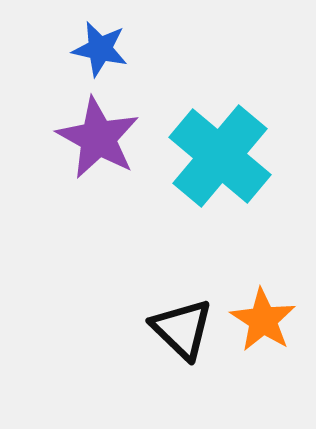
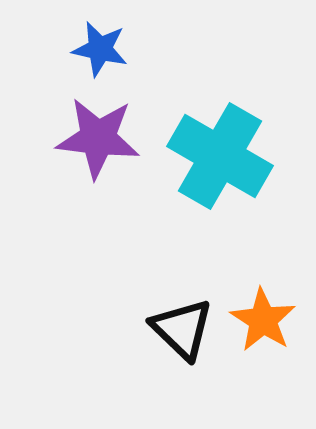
purple star: rotated 22 degrees counterclockwise
cyan cross: rotated 10 degrees counterclockwise
